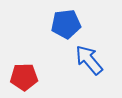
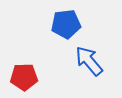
blue arrow: moved 1 px down
